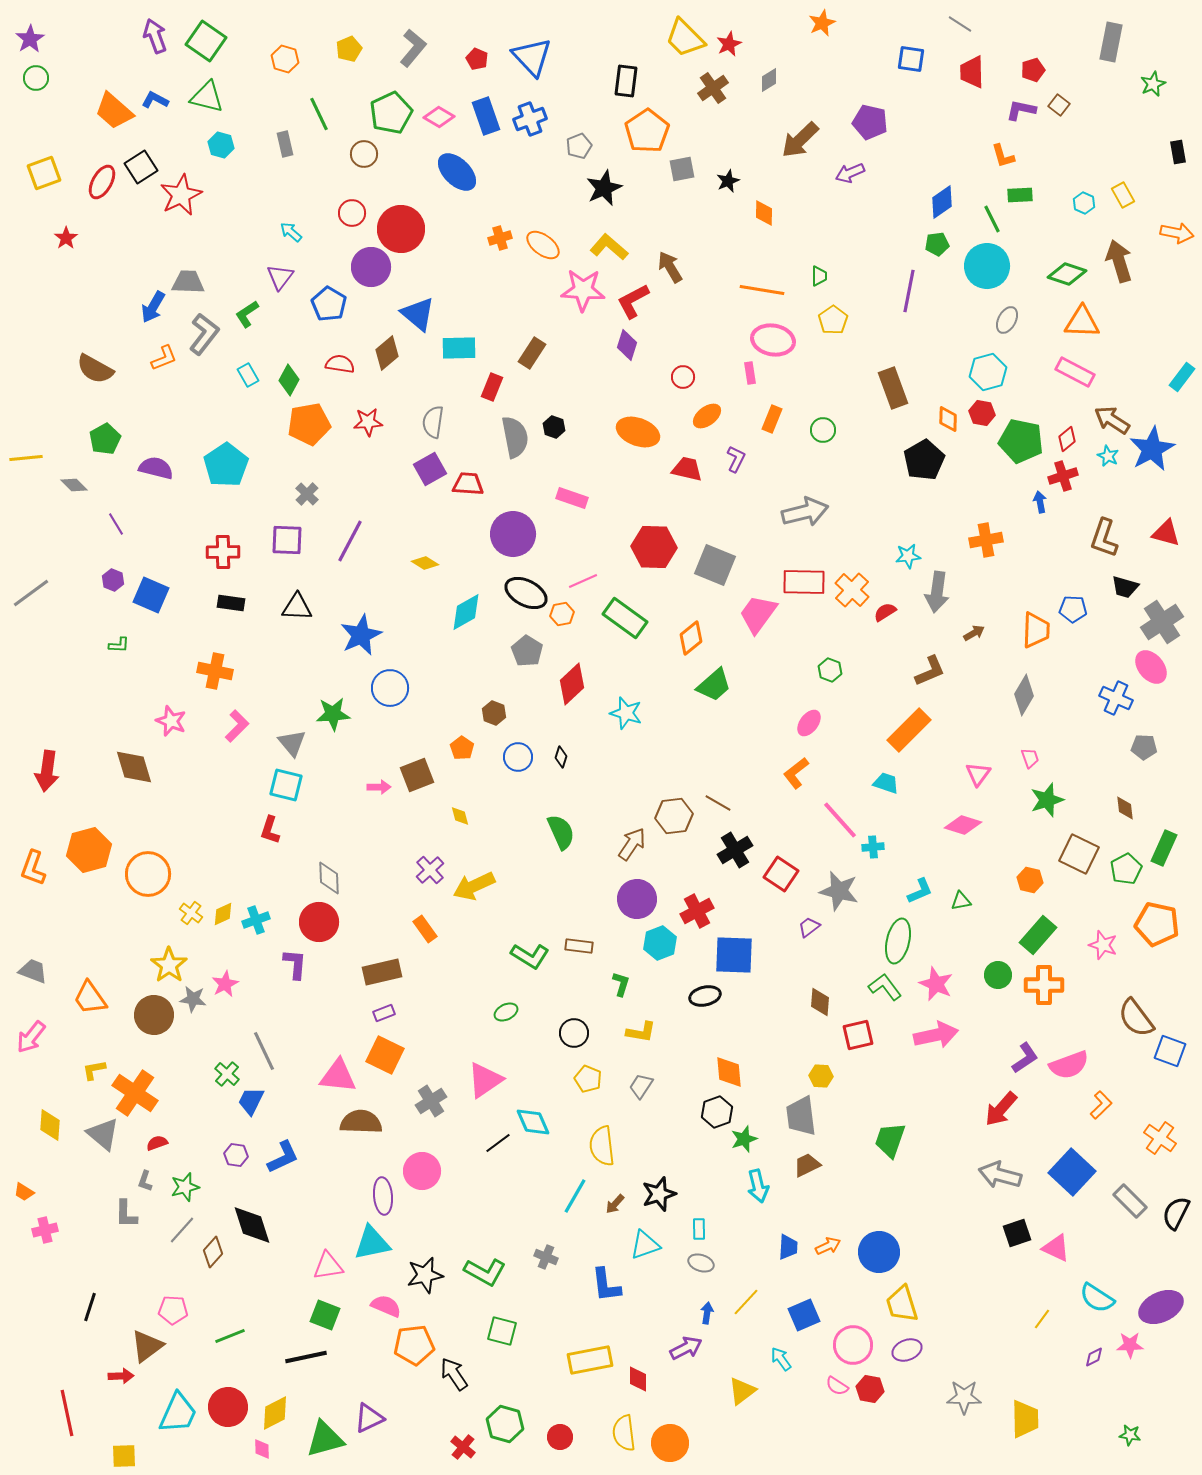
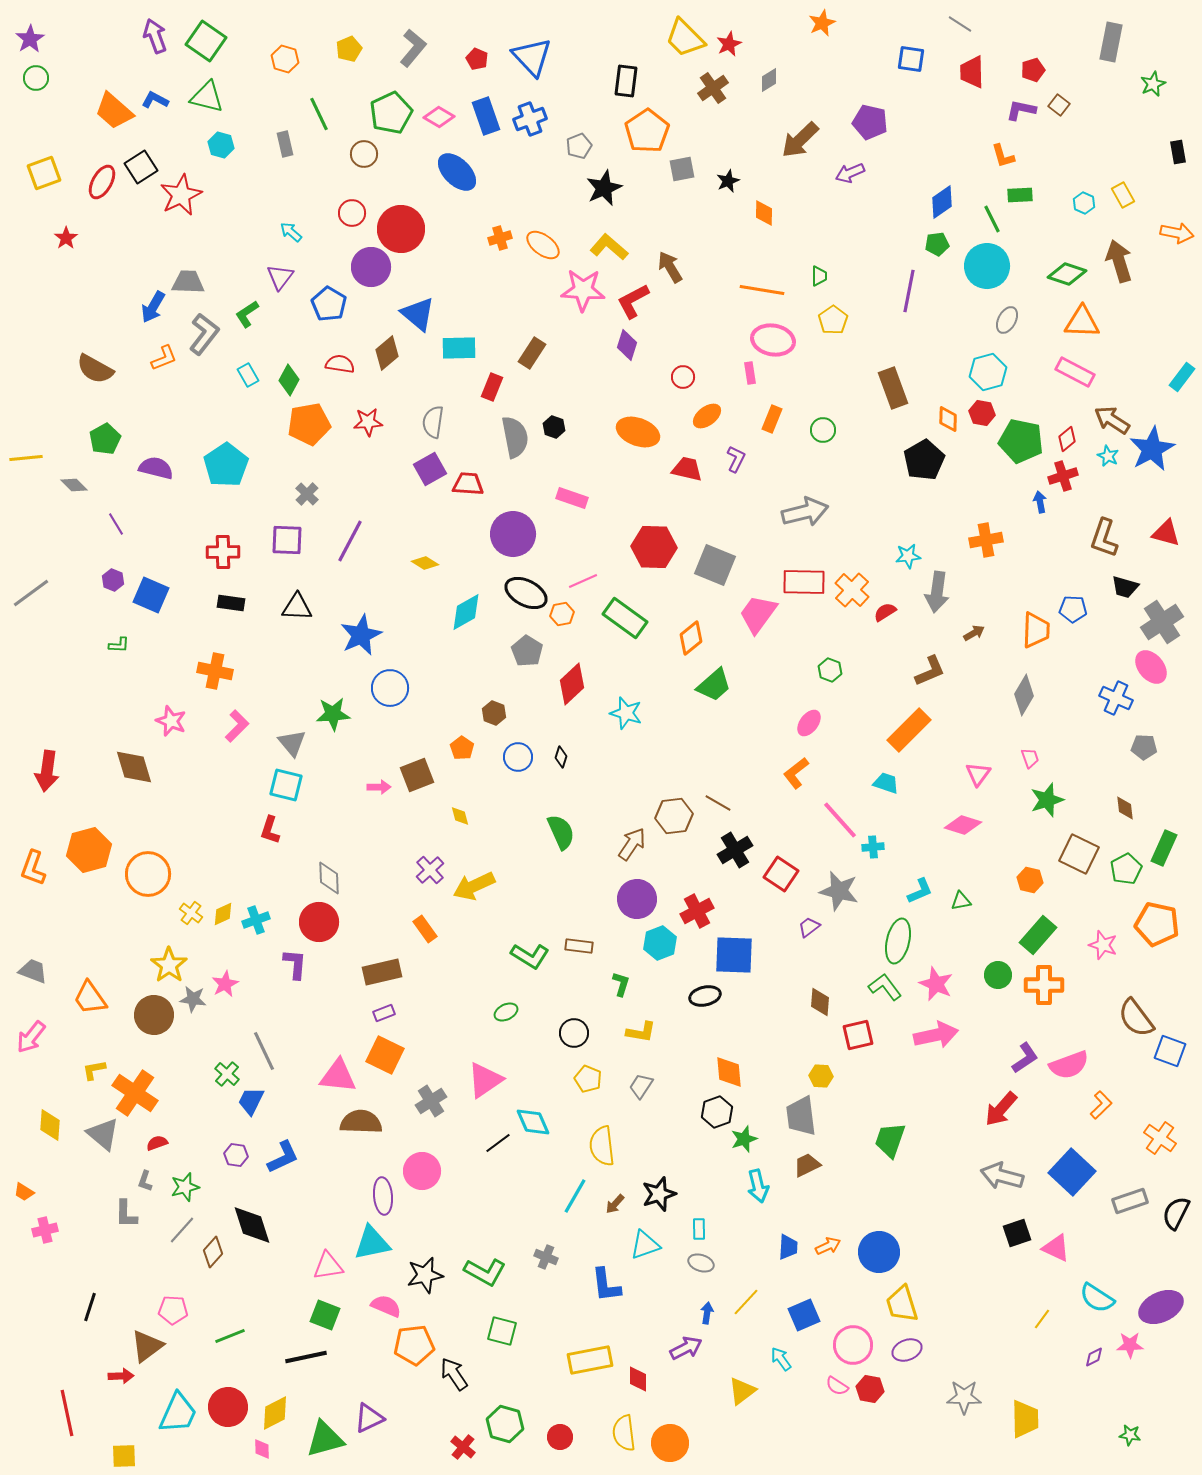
gray arrow at (1000, 1175): moved 2 px right, 1 px down
gray rectangle at (1130, 1201): rotated 64 degrees counterclockwise
